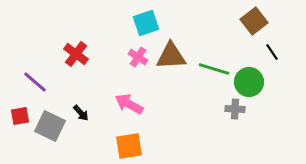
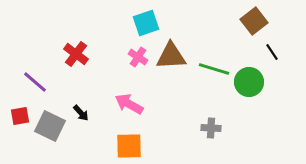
gray cross: moved 24 px left, 19 px down
orange square: rotated 8 degrees clockwise
